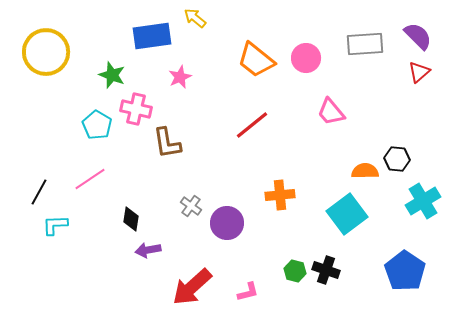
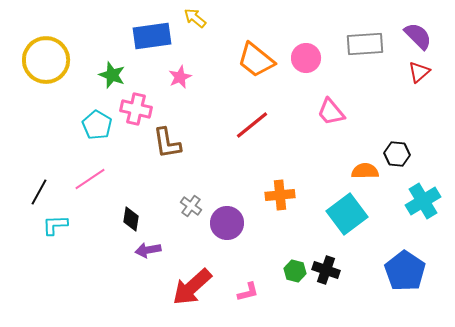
yellow circle: moved 8 px down
black hexagon: moved 5 px up
